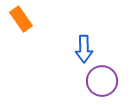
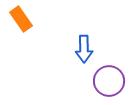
purple circle: moved 7 px right
